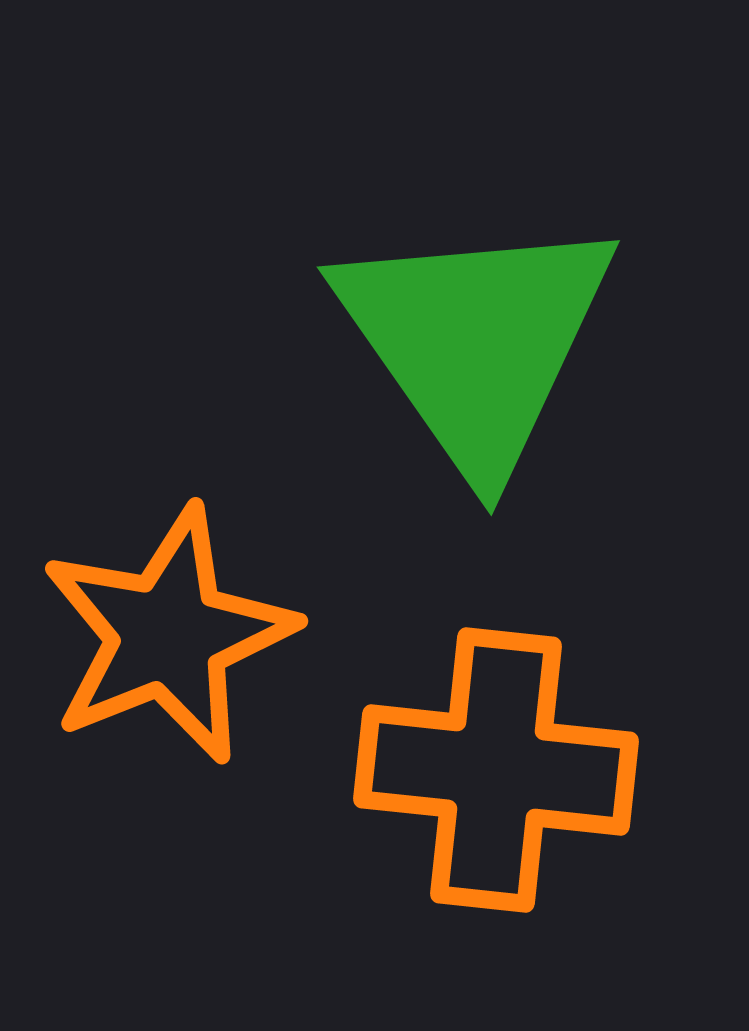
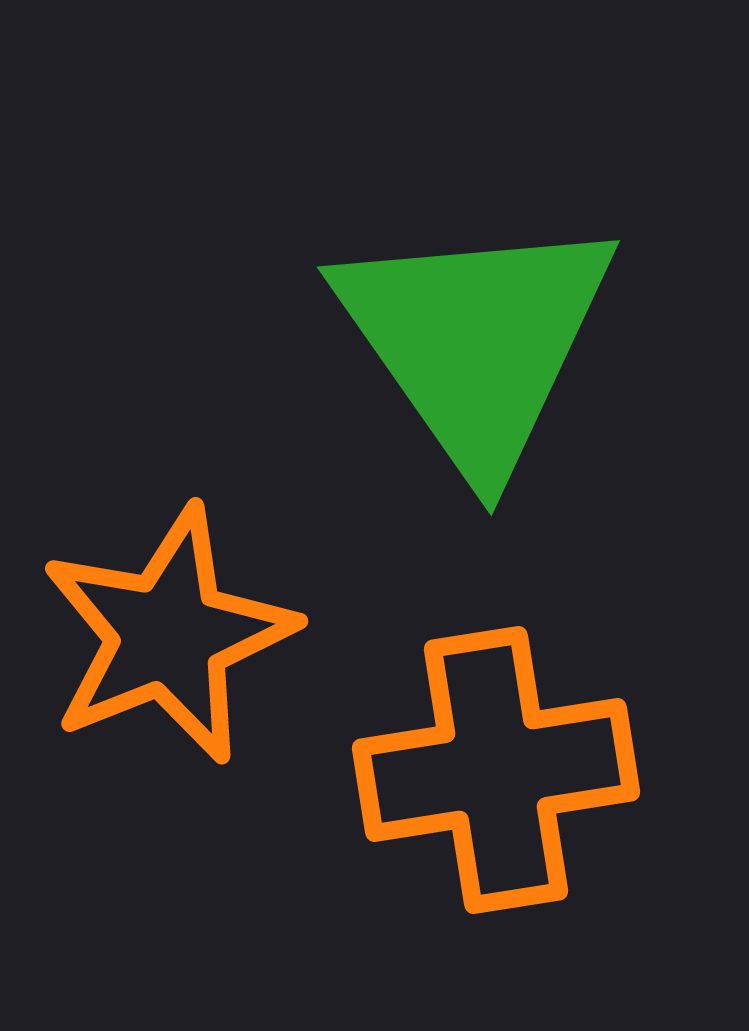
orange cross: rotated 15 degrees counterclockwise
